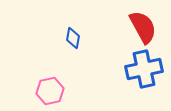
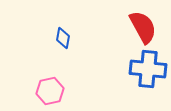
blue diamond: moved 10 px left
blue cross: moved 4 px right; rotated 18 degrees clockwise
